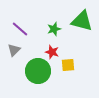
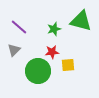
green triangle: moved 1 px left
purple line: moved 1 px left, 2 px up
red star: rotated 24 degrees counterclockwise
